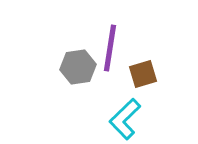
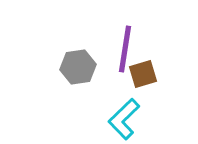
purple line: moved 15 px right, 1 px down
cyan L-shape: moved 1 px left
